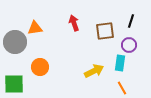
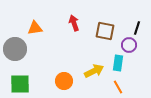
black line: moved 6 px right, 7 px down
brown square: rotated 18 degrees clockwise
gray circle: moved 7 px down
cyan rectangle: moved 2 px left
orange circle: moved 24 px right, 14 px down
green square: moved 6 px right
orange line: moved 4 px left, 1 px up
